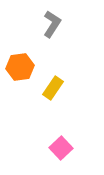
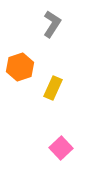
orange hexagon: rotated 12 degrees counterclockwise
yellow rectangle: rotated 10 degrees counterclockwise
